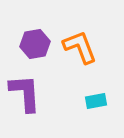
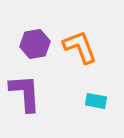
cyan rectangle: rotated 20 degrees clockwise
